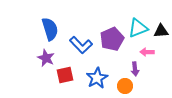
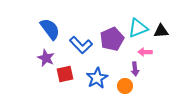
blue semicircle: rotated 20 degrees counterclockwise
pink arrow: moved 2 px left
red square: moved 1 px up
